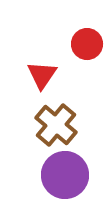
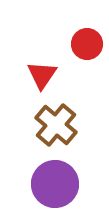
purple circle: moved 10 px left, 9 px down
